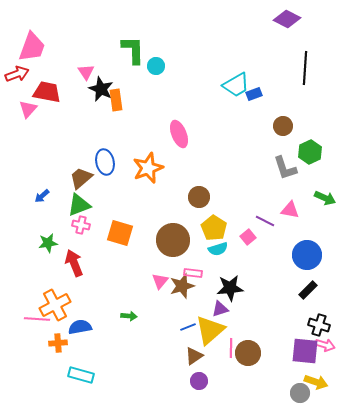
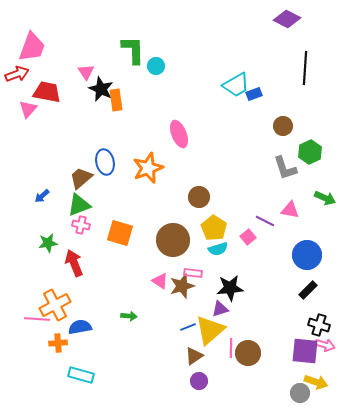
pink triangle at (160, 281): rotated 36 degrees counterclockwise
